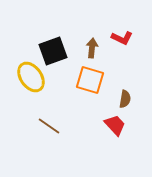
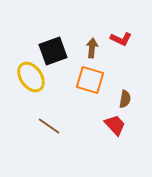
red L-shape: moved 1 px left, 1 px down
